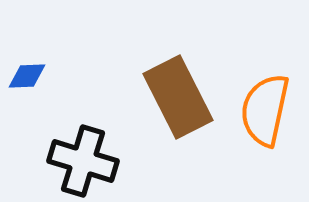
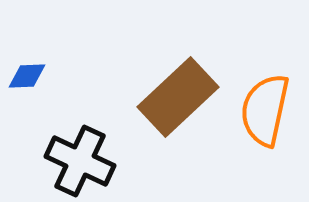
brown rectangle: rotated 74 degrees clockwise
black cross: moved 3 px left; rotated 8 degrees clockwise
